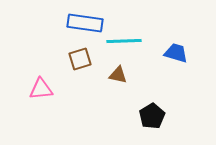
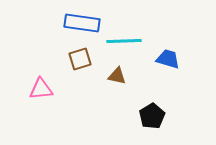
blue rectangle: moved 3 px left
blue trapezoid: moved 8 px left, 6 px down
brown triangle: moved 1 px left, 1 px down
